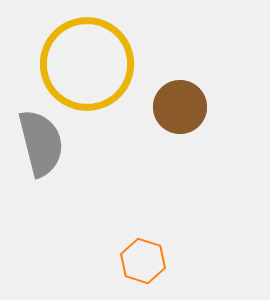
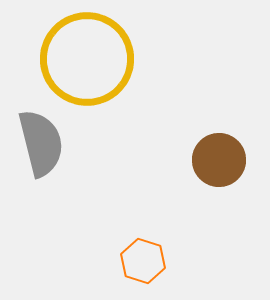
yellow circle: moved 5 px up
brown circle: moved 39 px right, 53 px down
